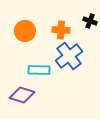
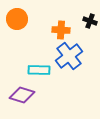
orange circle: moved 8 px left, 12 px up
